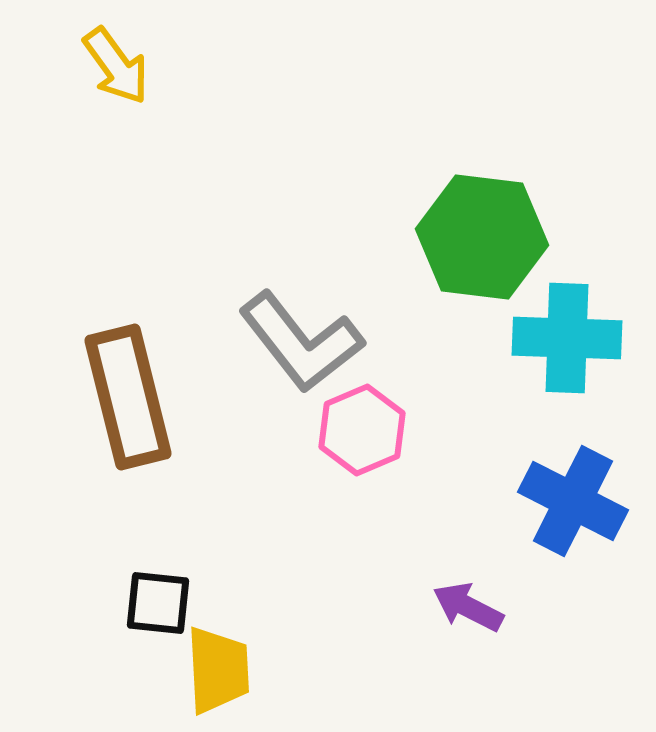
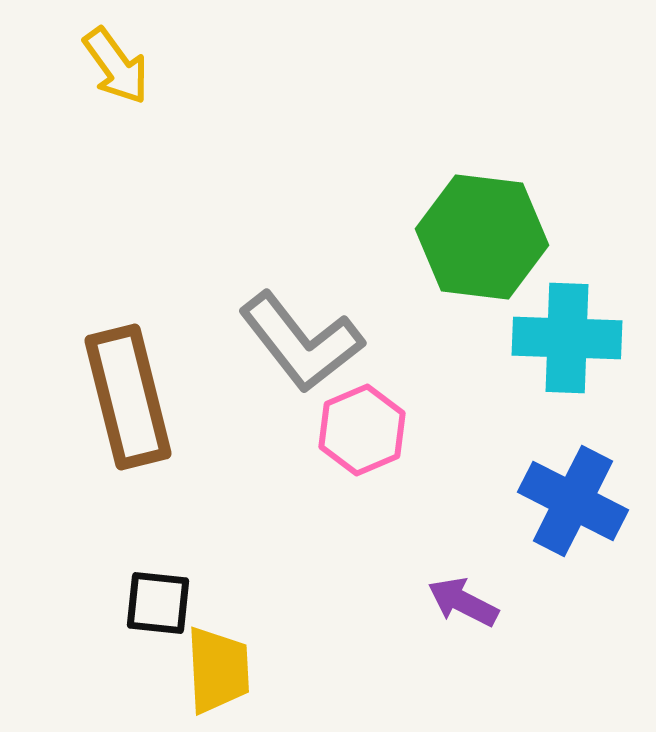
purple arrow: moved 5 px left, 5 px up
